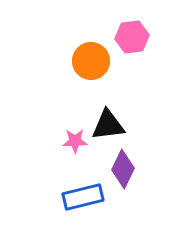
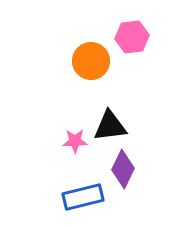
black triangle: moved 2 px right, 1 px down
